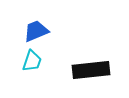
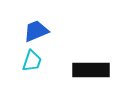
black rectangle: rotated 6 degrees clockwise
